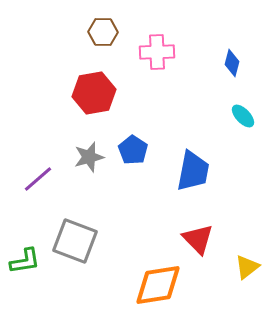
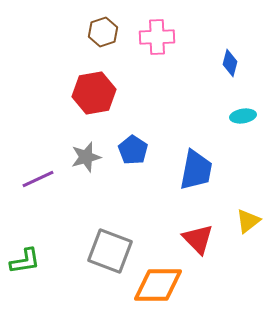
brown hexagon: rotated 20 degrees counterclockwise
pink cross: moved 15 px up
blue diamond: moved 2 px left
cyan ellipse: rotated 55 degrees counterclockwise
gray star: moved 3 px left
blue trapezoid: moved 3 px right, 1 px up
purple line: rotated 16 degrees clockwise
gray square: moved 35 px right, 10 px down
yellow triangle: moved 1 px right, 46 px up
orange diamond: rotated 9 degrees clockwise
